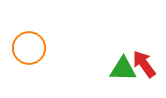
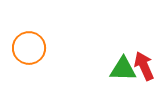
red arrow: moved 2 px down; rotated 12 degrees clockwise
